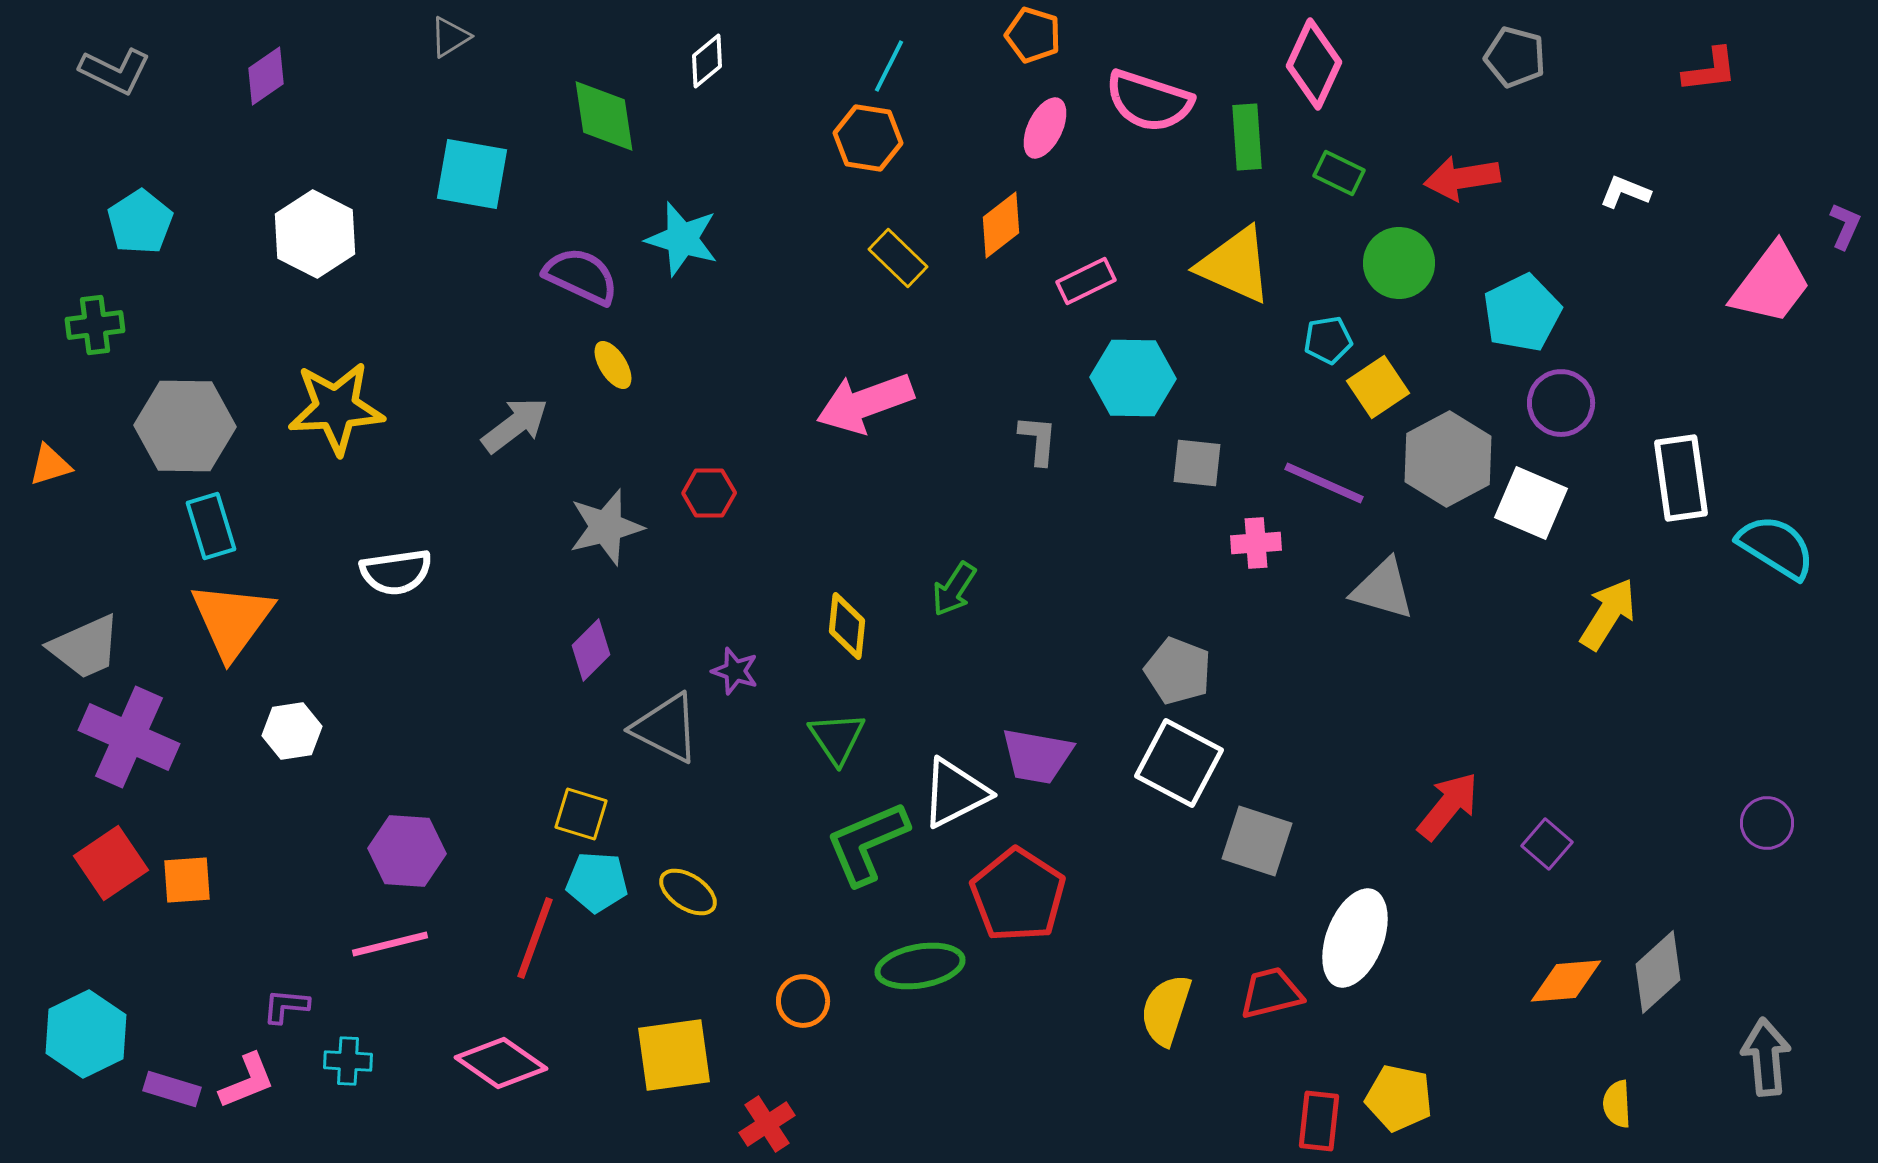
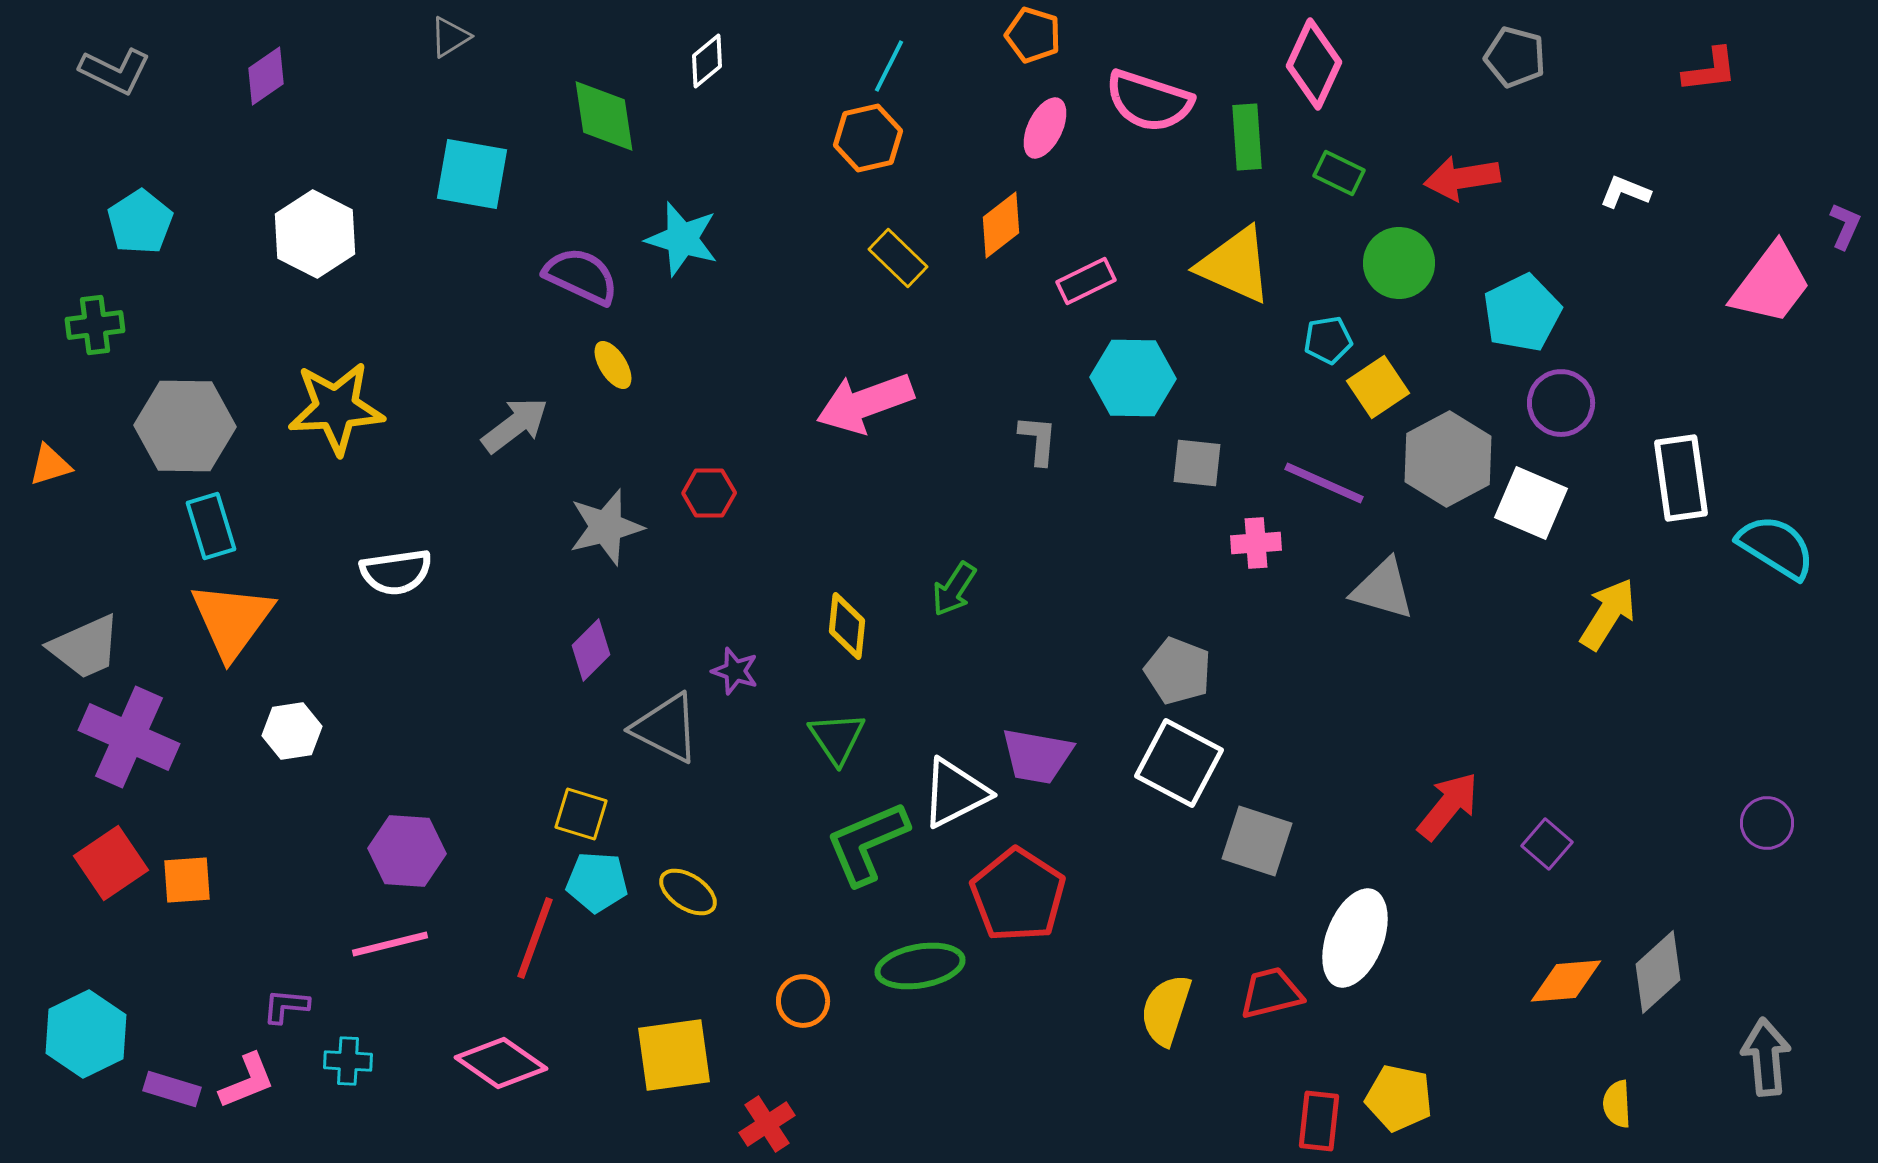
orange hexagon at (868, 138): rotated 22 degrees counterclockwise
